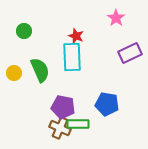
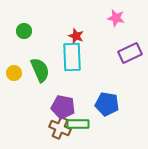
pink star: rotated 24 degrees counterclockwise
